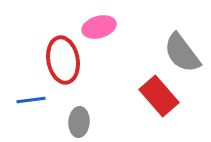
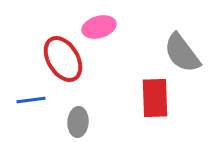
red ellipse: moved 1 px up; rotated 21 degrees counterclockwise
red rectangle: moved 4 px left, 2 px down; rotated 39 degrees clockwise
gray ellipse: moved 1 px left
